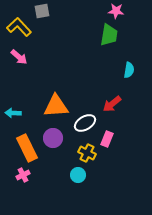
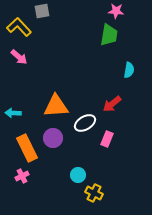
yellow cross: moved 7 px right, 40 px down
pink cross: moved 1 px left, 1 px down
